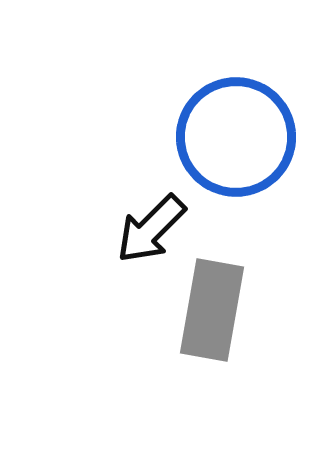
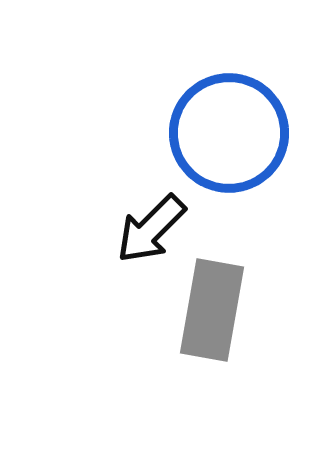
blue circle: moved 7 px left, 4 px up
